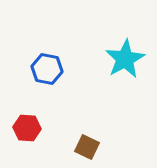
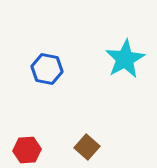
red hexagon: moved 22 px down; rotated 8 degrees counterclockwise
brown square: rotated 15 degrees clockwise
